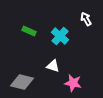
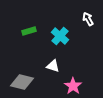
white arrow: moved 2 px right
green rectangle: rotated 40 degrees counterclockwise
pink star: moved 3 px down; rotated 24 degrees clockwise
